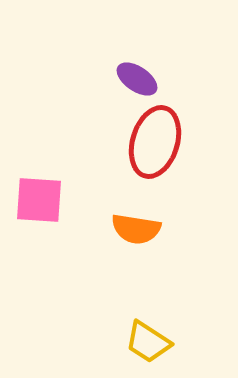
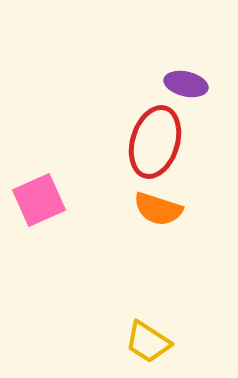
purple ellipse: moved 49 px right, 5 px down; rotated 21 degrees counterclockwise
pink square: rotated 28 degrees counterclockwise
orange semicircle: moved 22 px right, 20 px up; rotated 9 degrees clockwise
